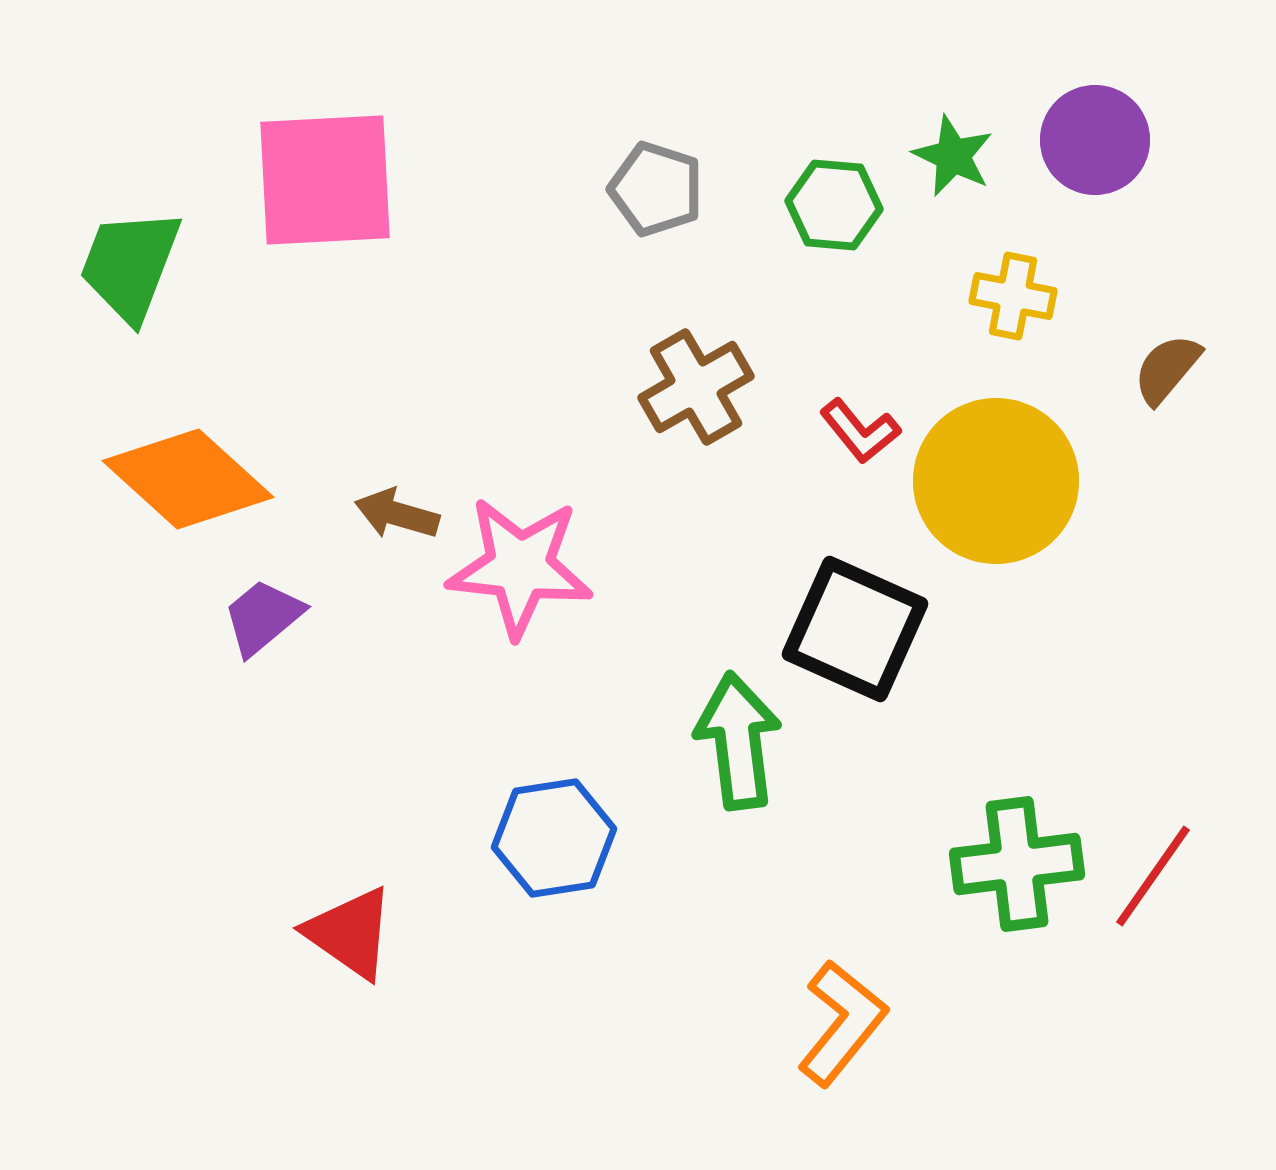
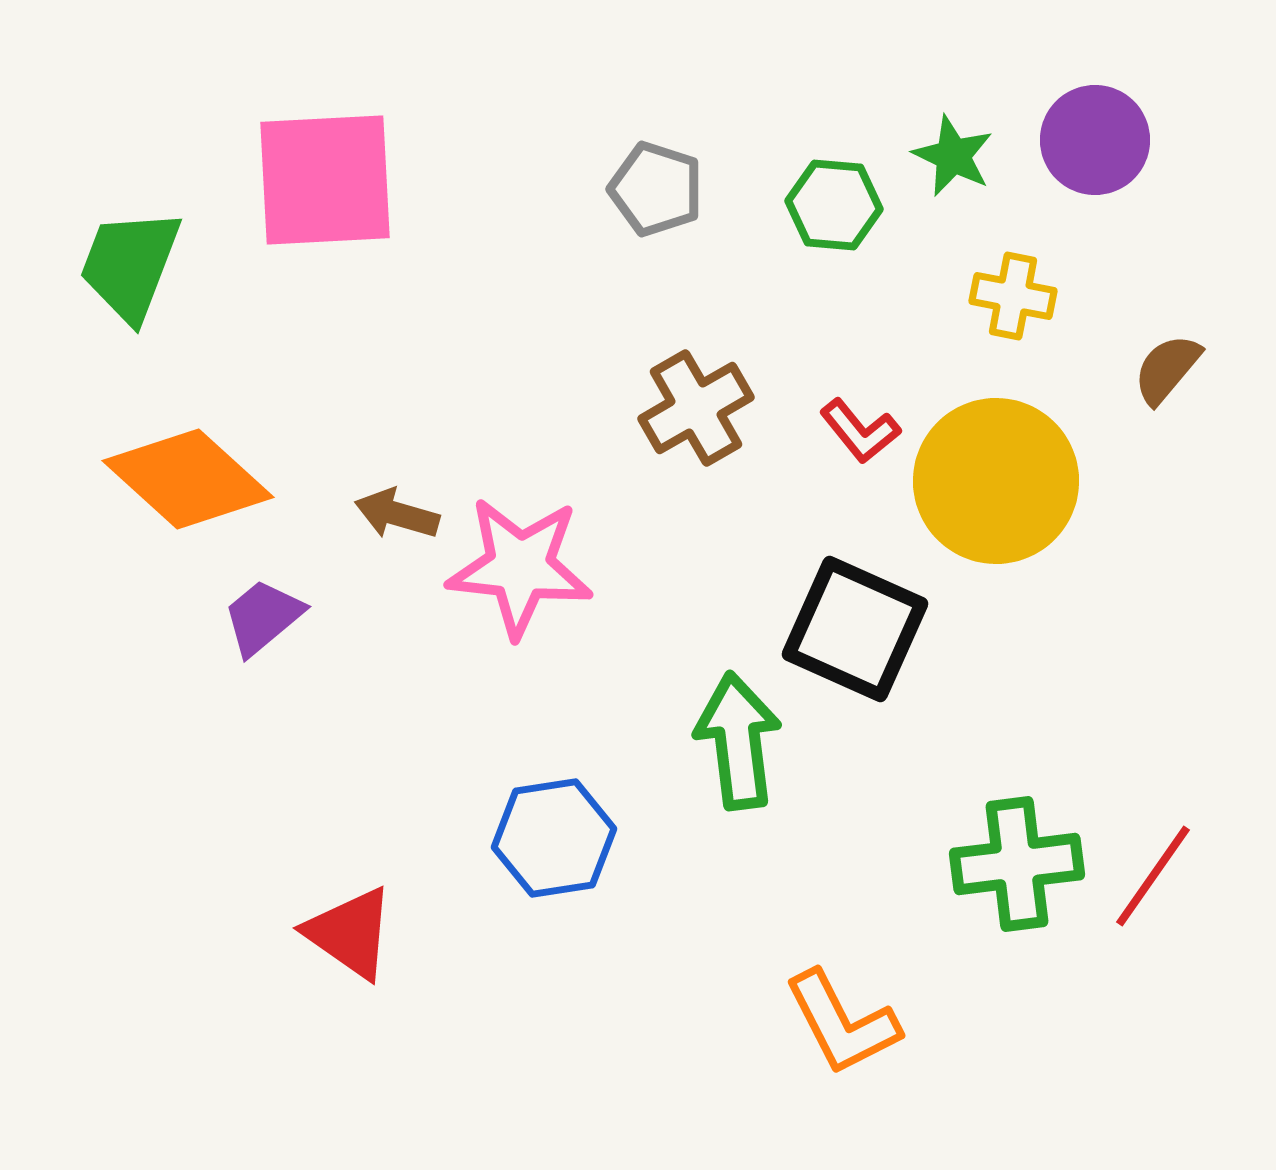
brown cross: moved 21 px down
orange L-shape: rotated 114 degrees clockwise
